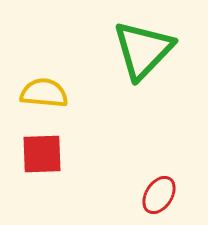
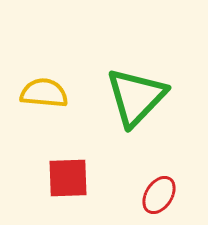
green triangle: moved 7 px left, 47 px down
red square: moved 26 px right, 24 px down
